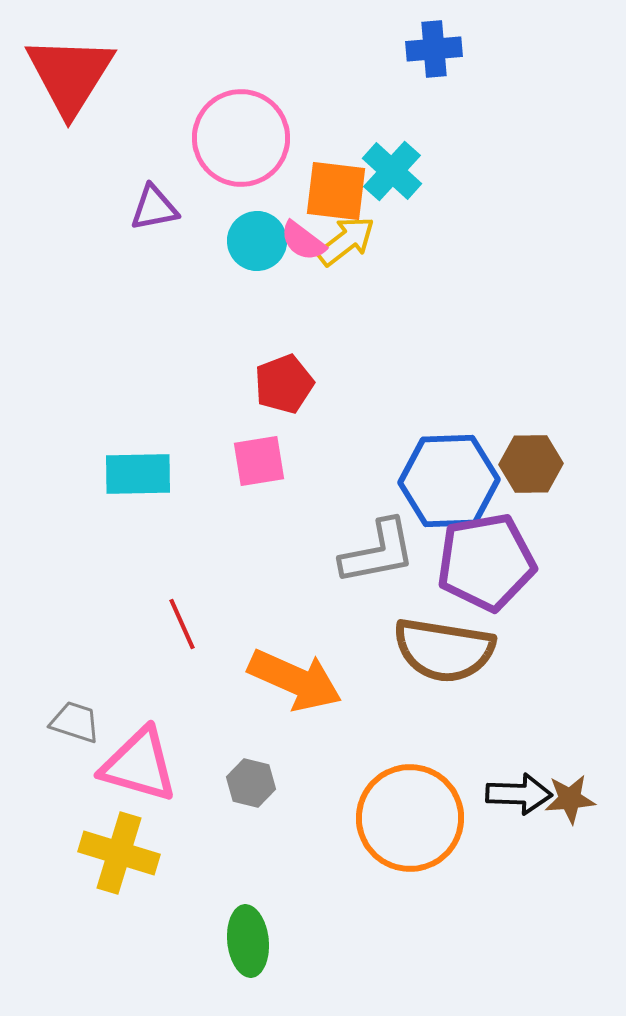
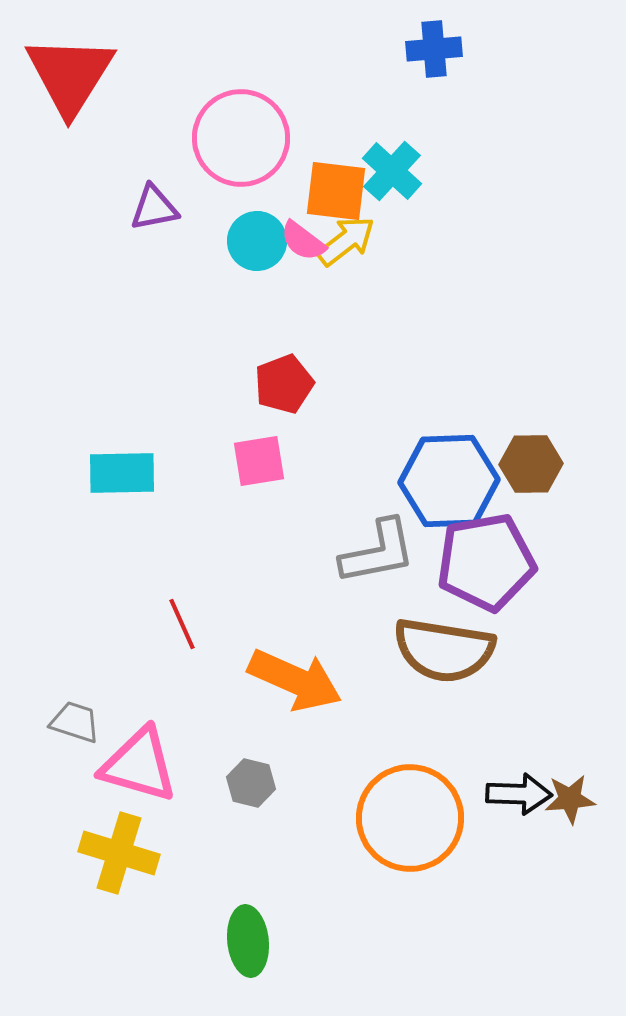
cyan rectangle: moved 16 px left, 1 px up
